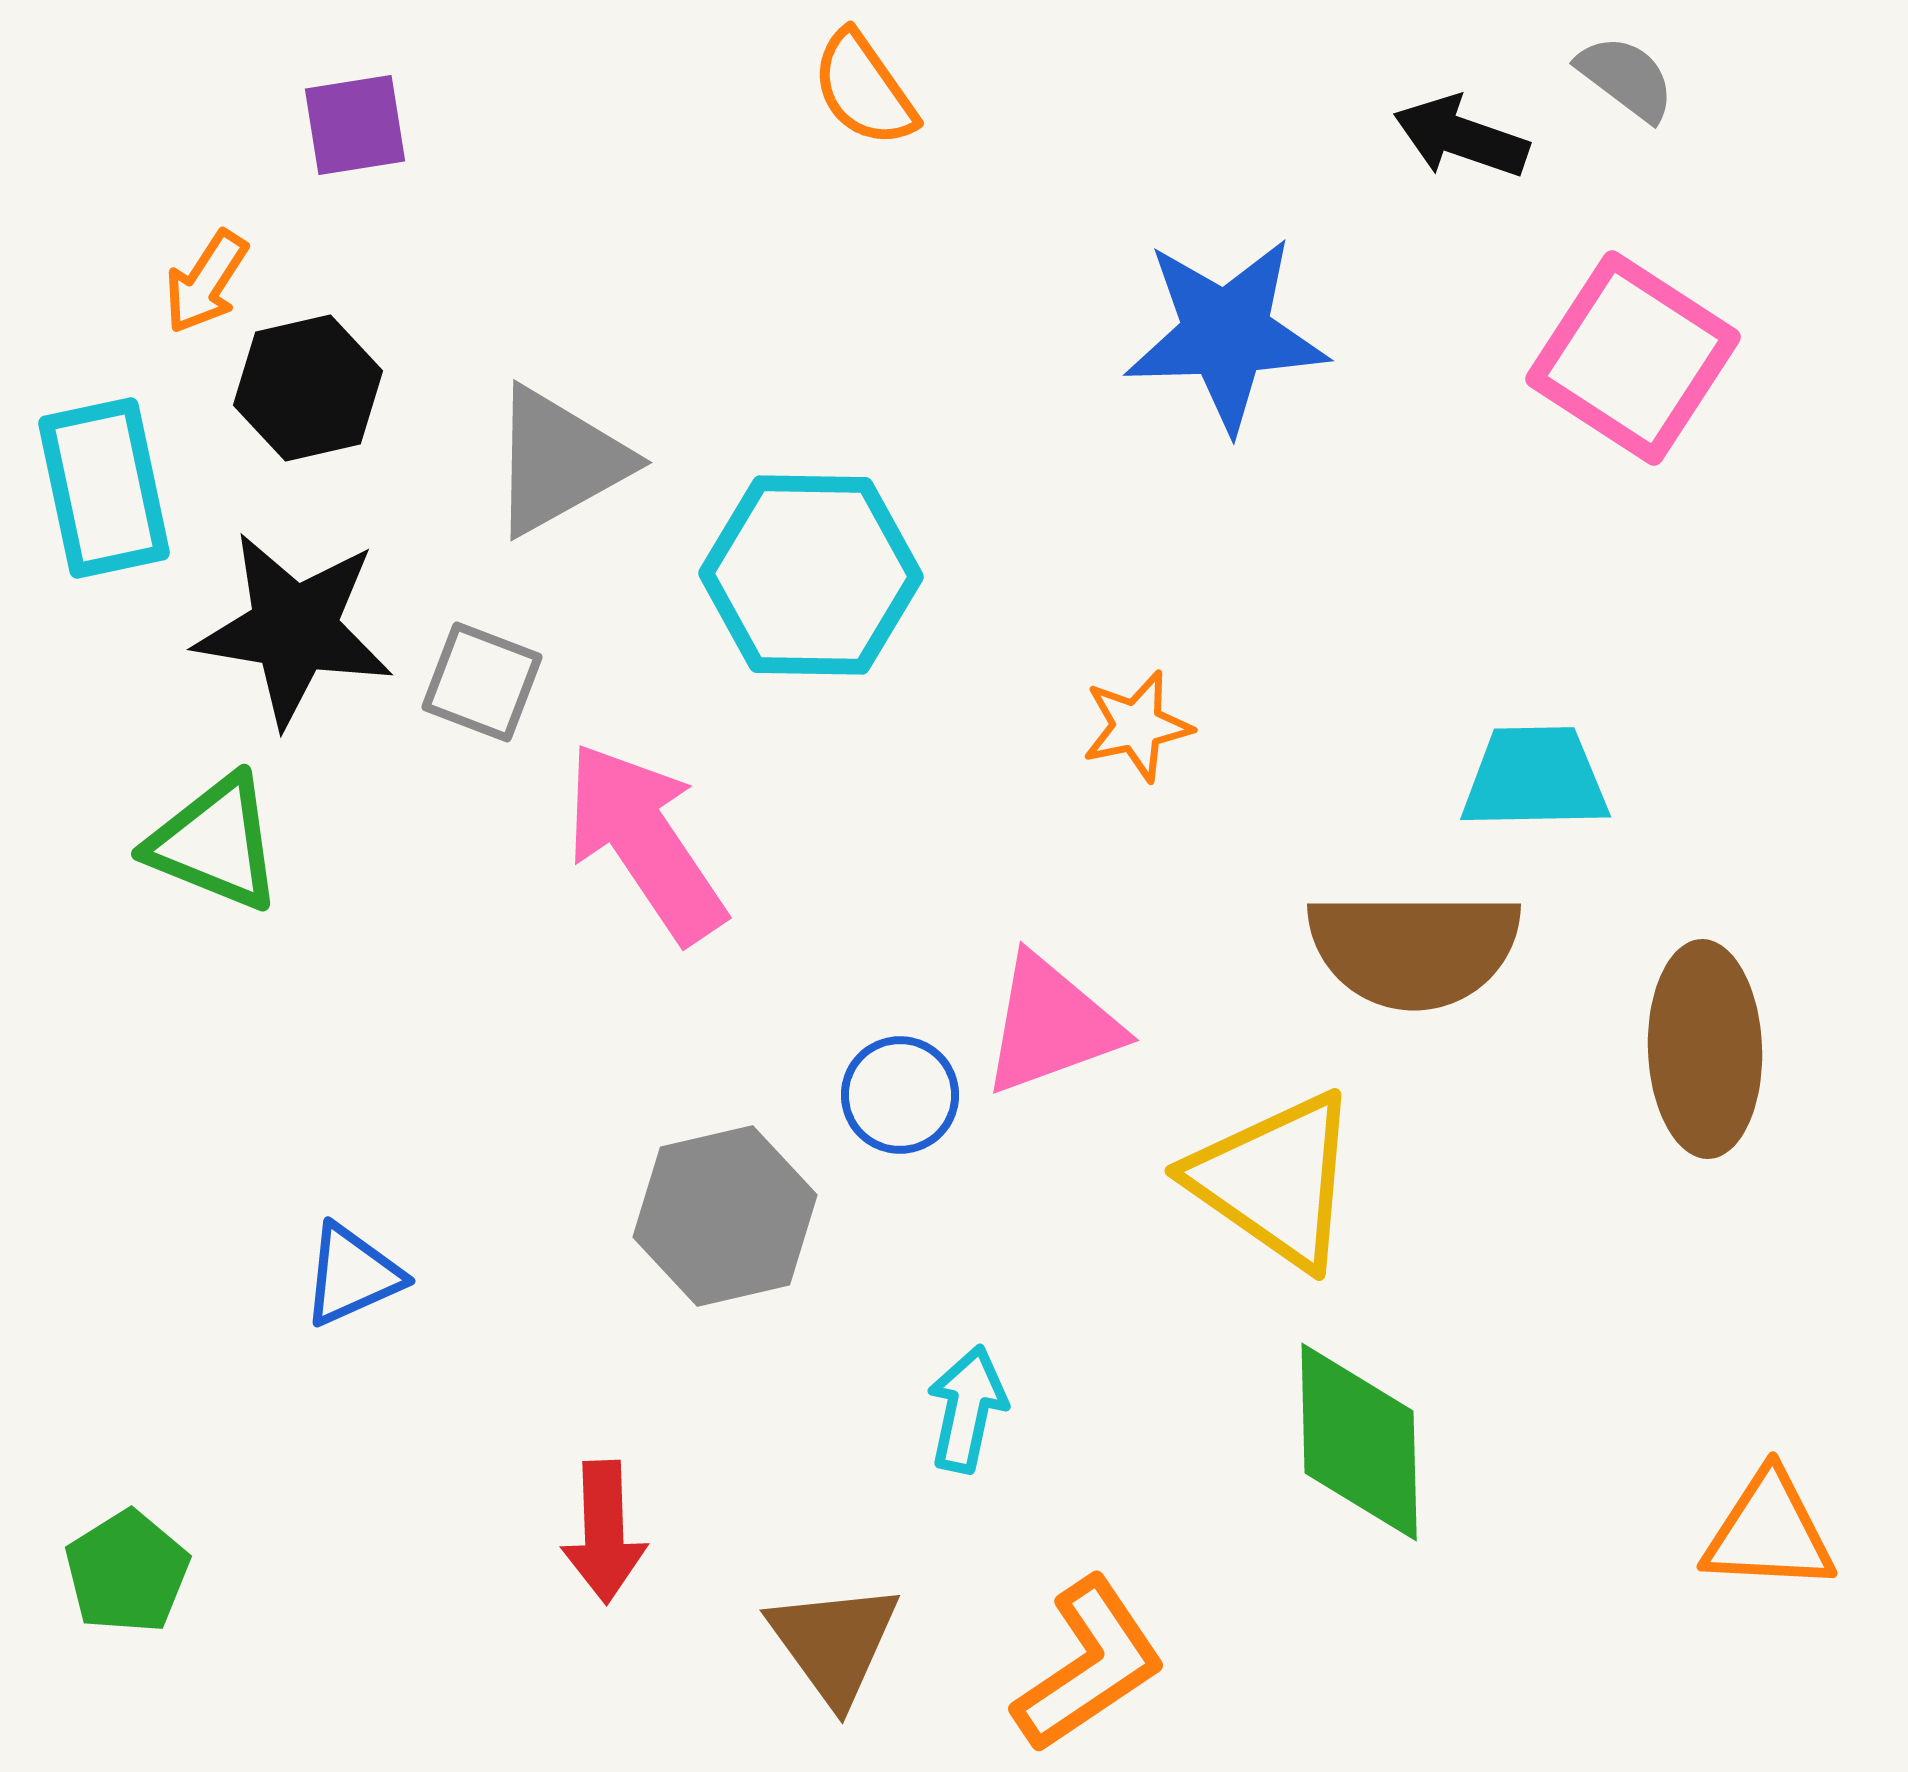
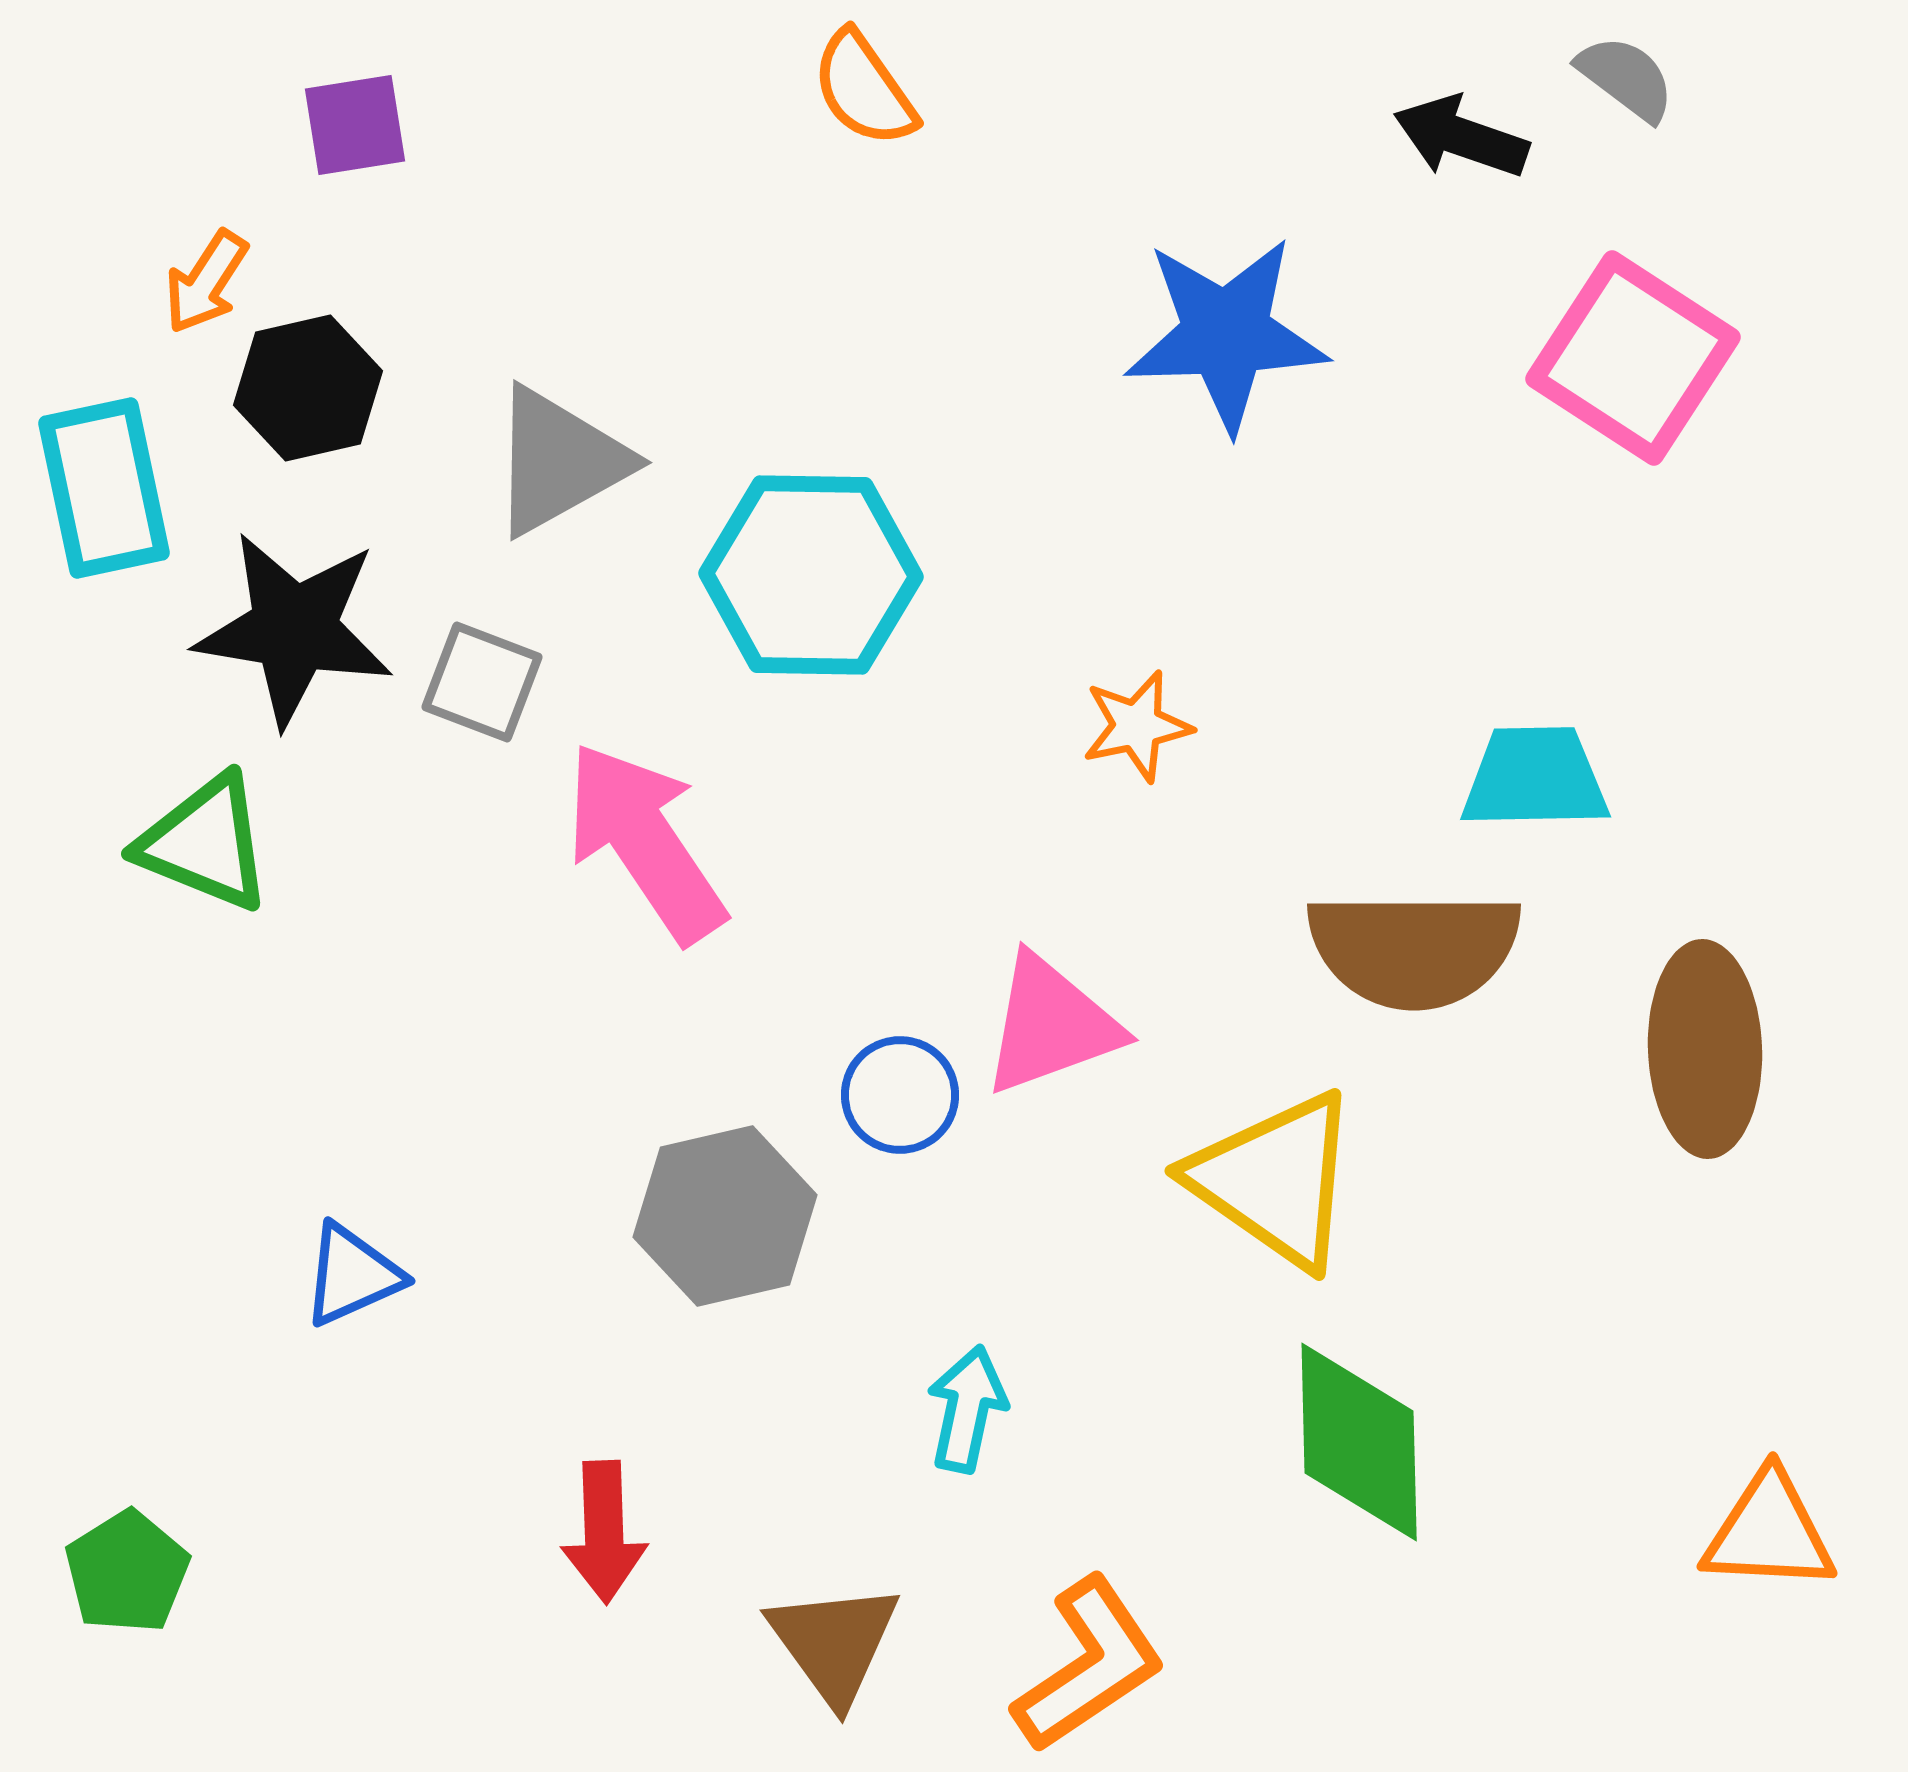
green triangle: moved 10 px left
